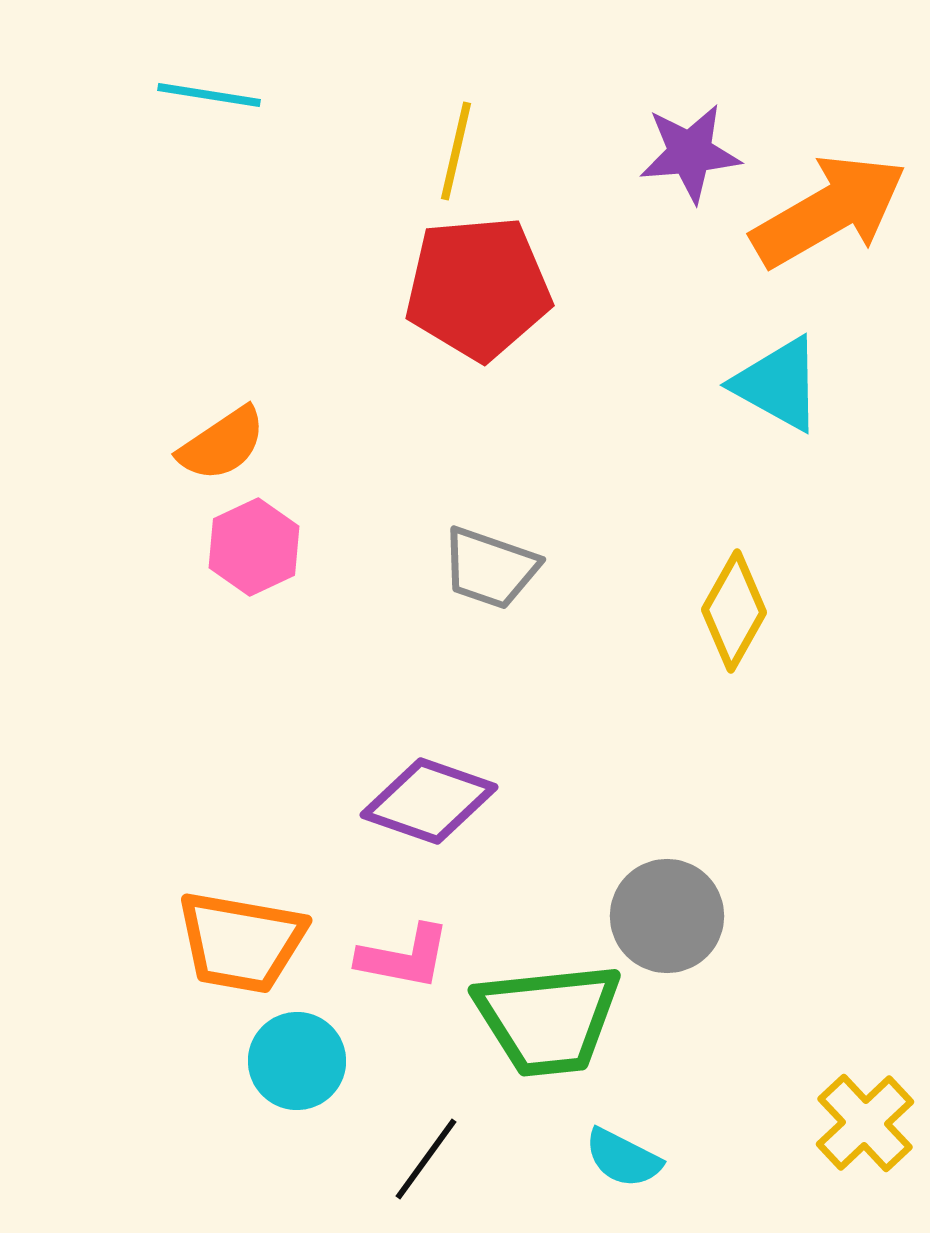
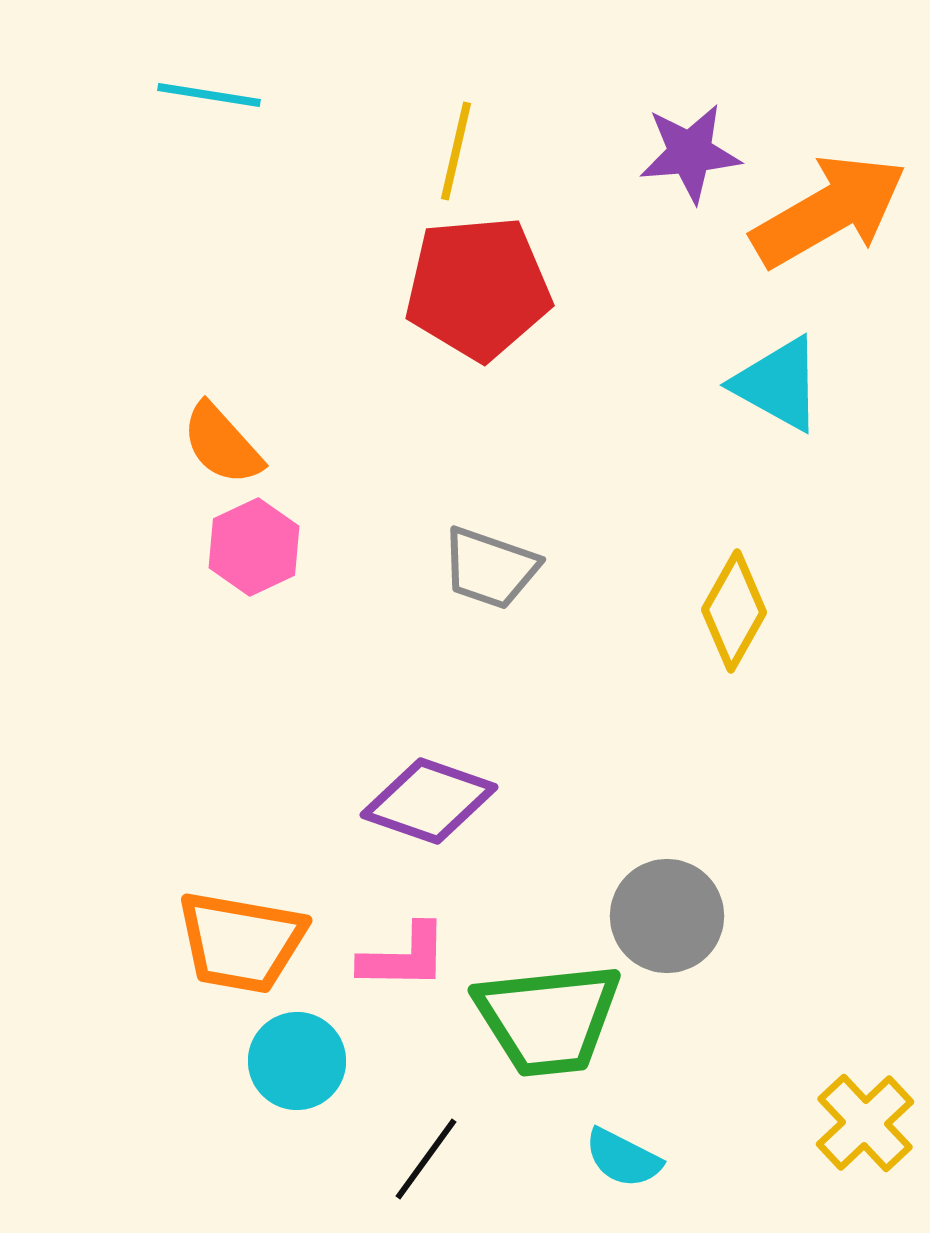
orange semicircle: rotated 82 degrees clockwise
pink L-shape: rotated 10 degrees counterclockwise
